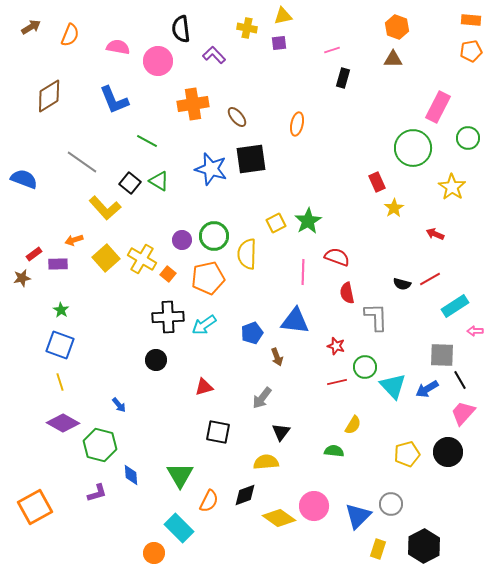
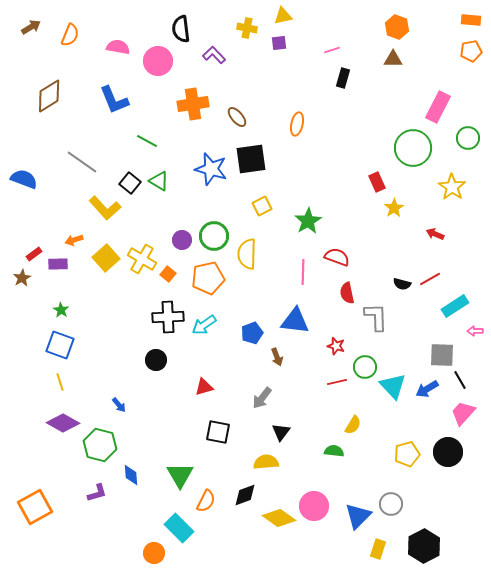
yellow square at (276, 223): moved 14 px left, 17 px up
brown star at (22, 278): rotated 18 degrees counterclockwise
orange semicircle at (209, 501): moved 3 px left
